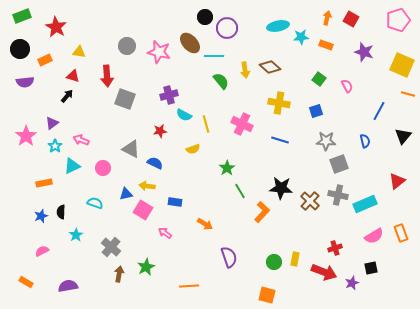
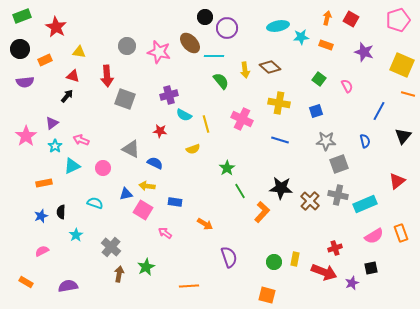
pink cross at (242, 124): moved 5 px up
red star at (160, 131): rotated 16 degrees clockwise
